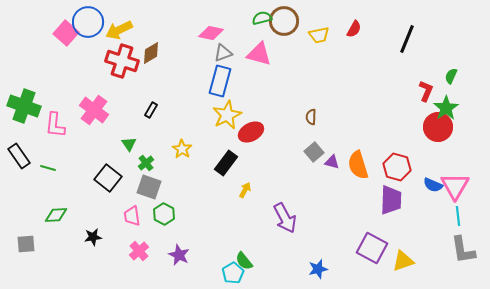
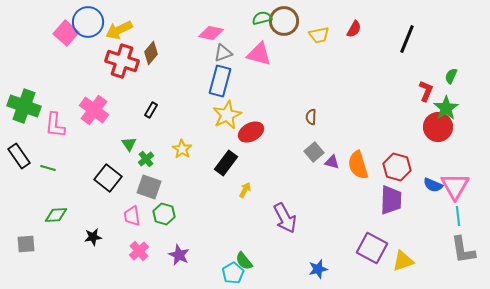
brown diamond at (151, 53): rotated 20 degrees counterclockwise
green cross at (146, 163): moved 4 px up
green hexagon at (164, 214): rotated 10 degrees counterclockwise
